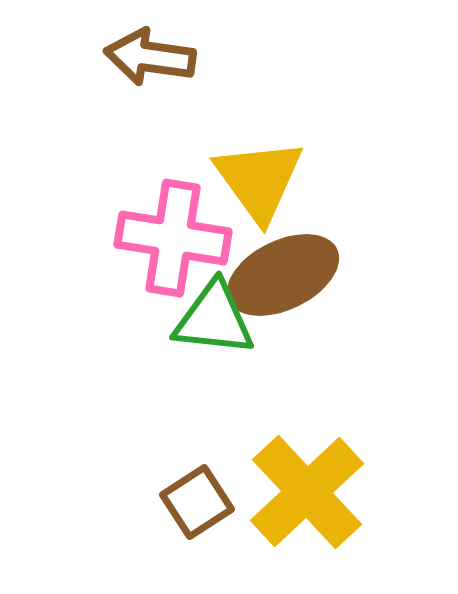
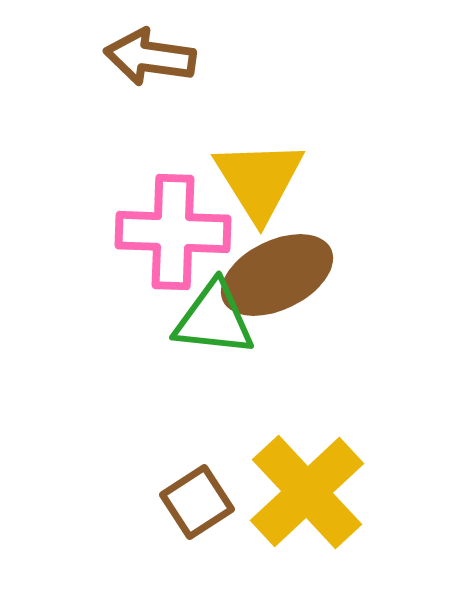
yellow triangle: rotated 4 degrees clockwise
pink cross: moved 6 px up; rotated 7 degrees counterclockwise
brown ellipse: moved 6 px left
